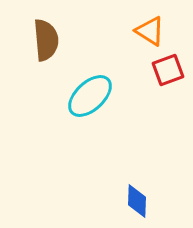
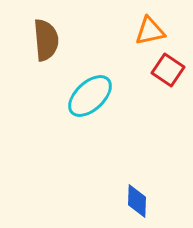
orange triangle: rotated 44 degrees counterclockwise
red square: rotated 36 degrees counterclockwise
